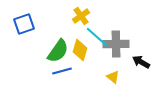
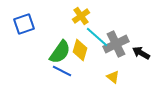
gray cross: rotated 25 degrees counterclockwise
green semicircle: moved 2 px right, 1 px down
black arrow: moved 9 px up
blue line: rotated 42 degrees clockwise
